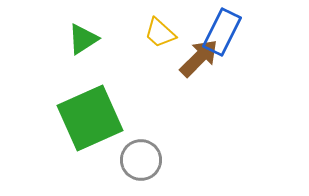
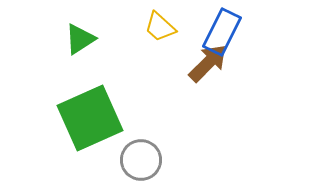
yellow trapezoid: moved 6 px up
green triangle: moved 3 px left
brown arrow: moved 9 px right, 5 px down
